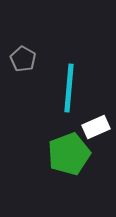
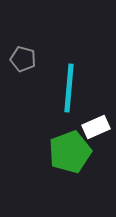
gray pentagon: rotated 15 degrees counterclockwise
green pentagon: moved 1 px right, 2 px up
